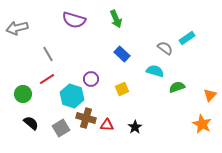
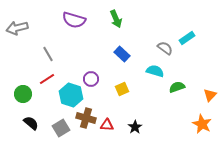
cyan hexagon: moved 1 px left, 1 px up
